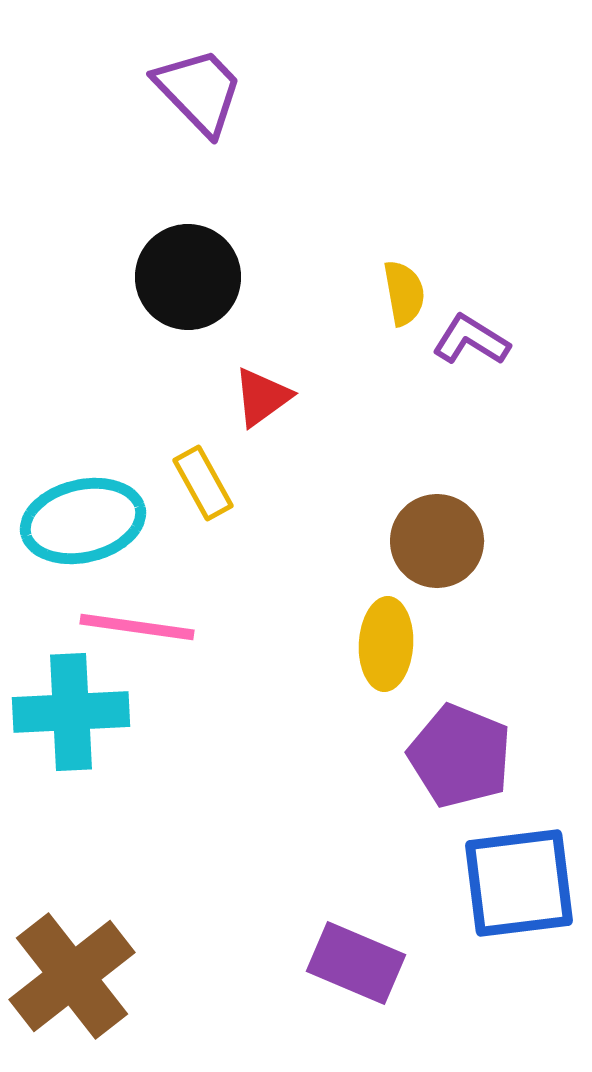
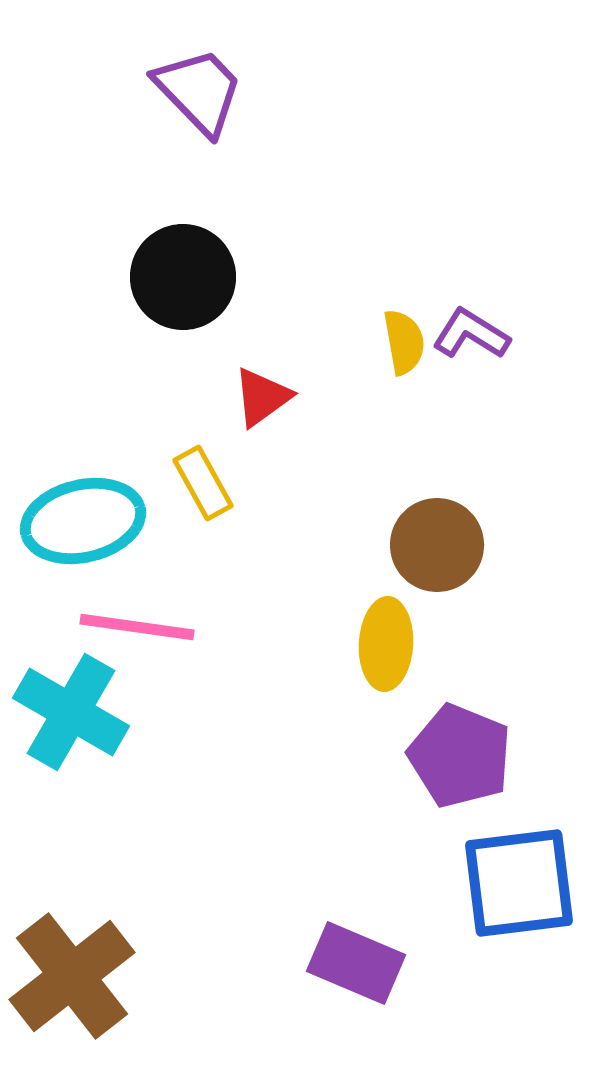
black circle: moved 5 px left
yellow semicircle: moved 49 px down
purple L-shape: moved 6 px up
brown circle: moved 4 px down
cyan cross: rotated 33 degrees clockwise
